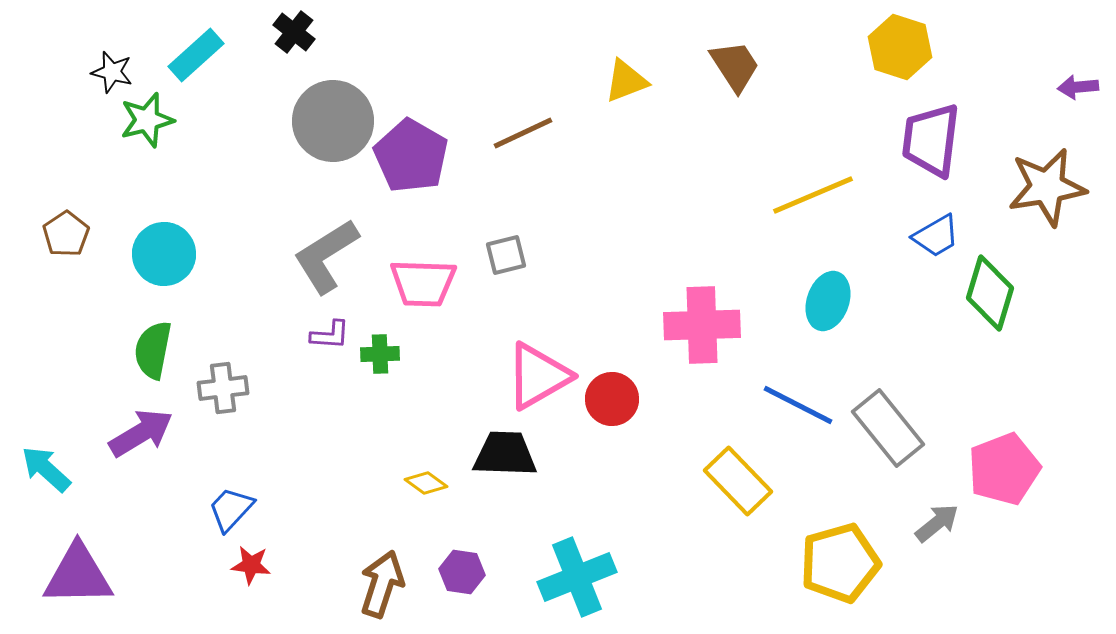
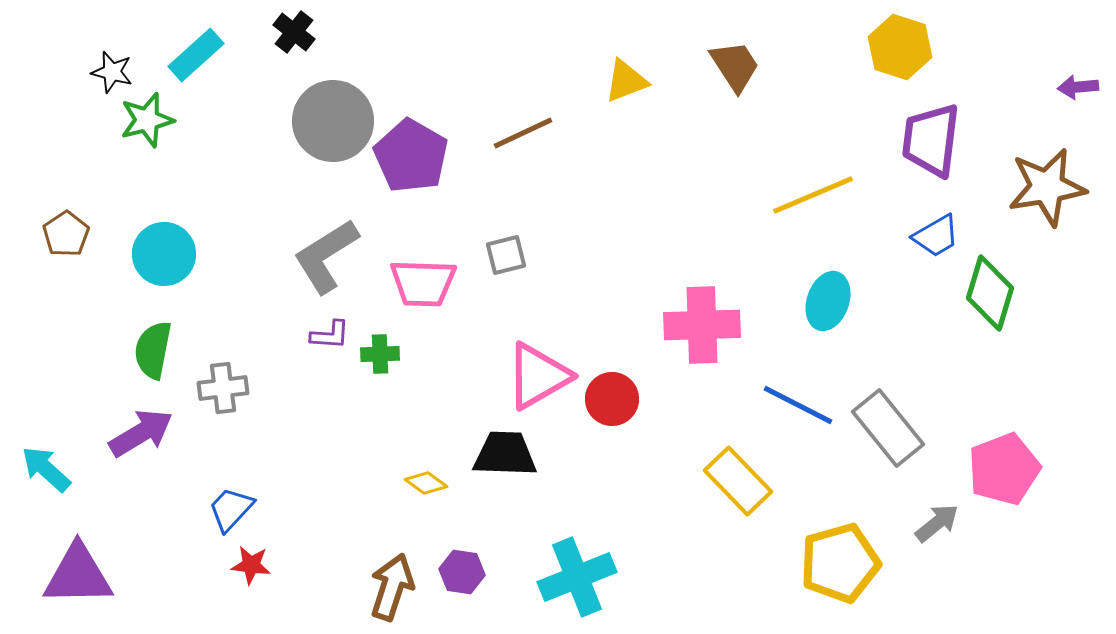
brown arrow at (382, 584): moved 10 px right, 3 px down
